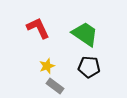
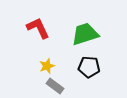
green trapezoid: rotated 52 degrees counterclockwise
